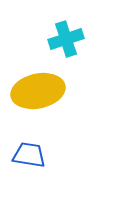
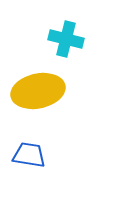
cyan cross: rotated 32 degrees clockwise
